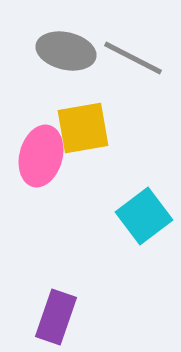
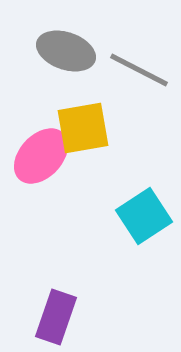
gray ellipse: rotated 6 degrees clockwise
gray line: moved 6 px right, 12 px down
pink ellipse: rotated 28 degrees clockwise
cyan square: rotated 4 degrees clockwise
